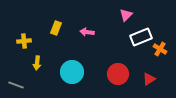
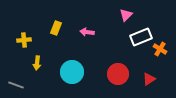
yellow cross: moved 1 px up
